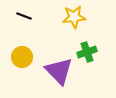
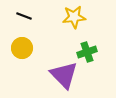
yellow circle: moved 9 px up
purple triangle: moved 5 px right, 4 px down
